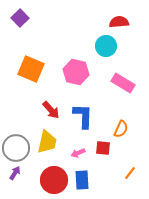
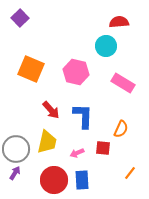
gray circle: moved 1 px down
pink arrow: moved 1 px left
